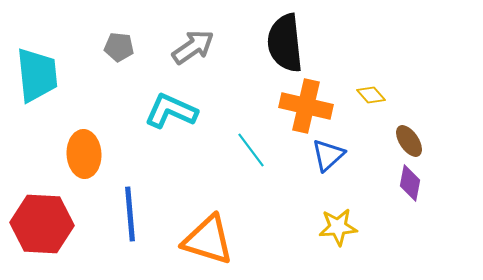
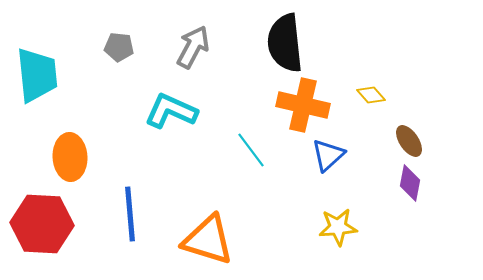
gray arrow: rotated 27 degrees counterclockwise
orange cross: moved 3 px left, 1 px up
orange ellipse: moved 14 px left, 3 px down
